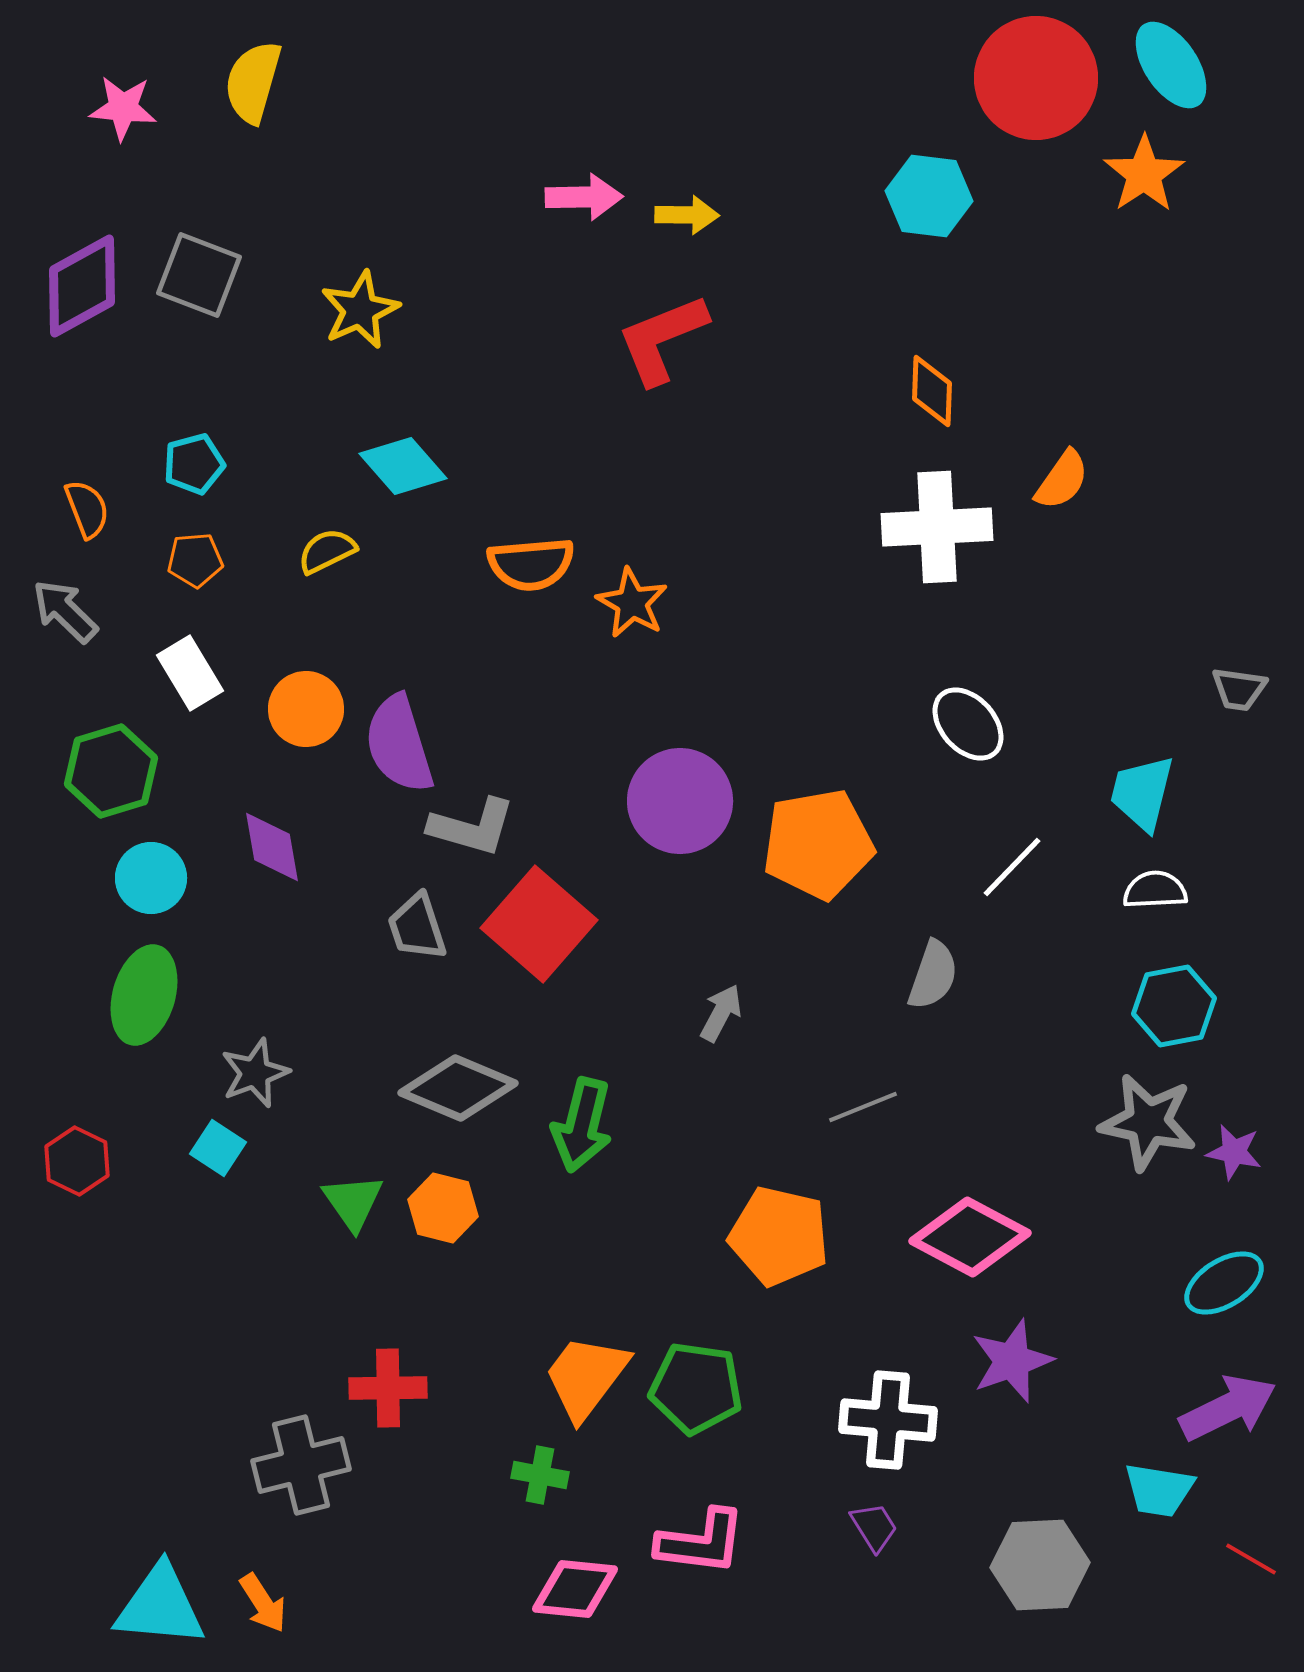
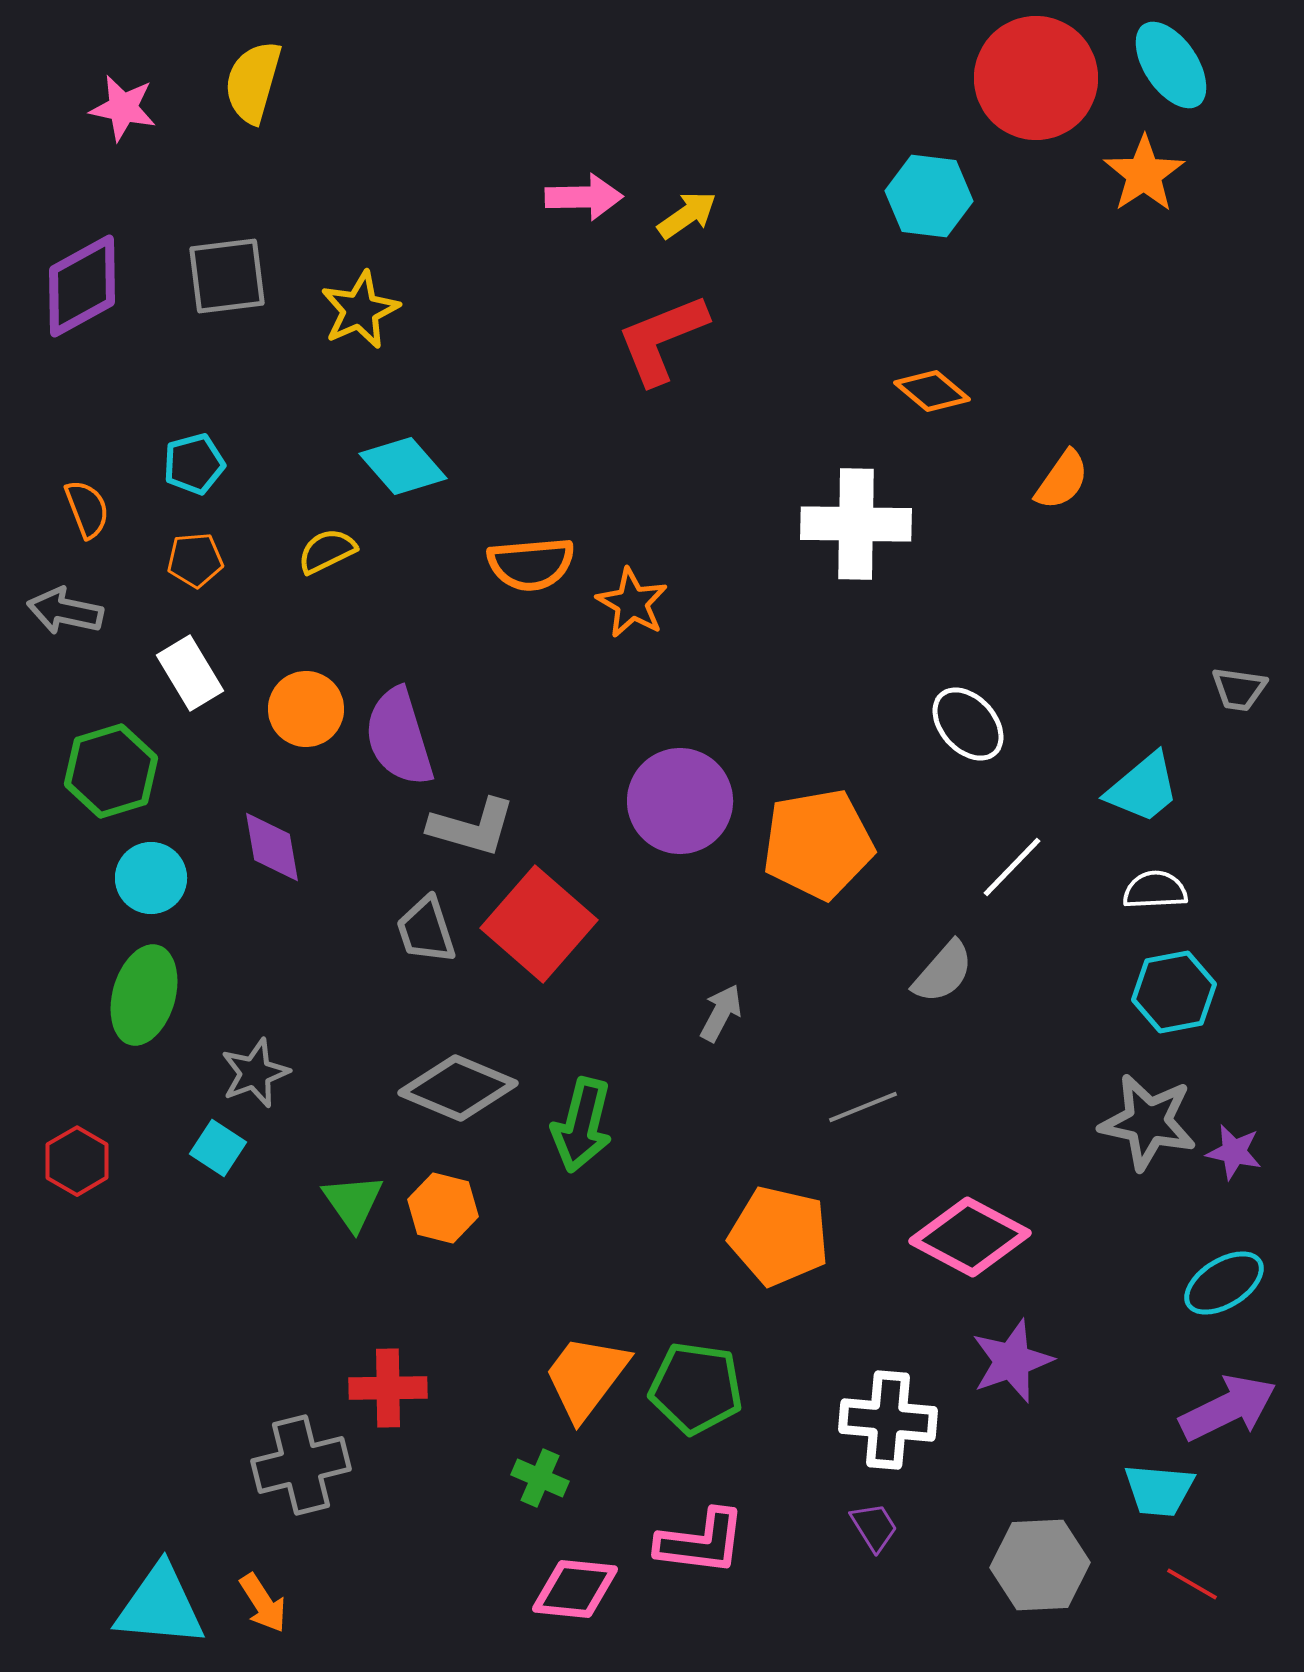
pink star at (123, 108): rotated 6 degrees clockwise
yellow arrow at (687, 215): rotated 36 degrees counterclockwise
gray square at (199, 275): moved 28 px right, 1 px down; rotated 28 degrees counterclockwise
orange diamond at (932, 391): rotated 52 degrees counterclockwise
white cross at (937, 527): moved 81 px left, 3 px up; rotated 4 degrees clockwise
gray arrow at (65, 611): rotated 32 degrees counterclockwise
purple semicircle at (399, 744): moved 7 px up
cyan trapezoid at (1142, 793): moved 1 px right, 5 px up; rotated 144 degrees counterclockwise
gray trapezoid at (417, 927): moved 9 px right, 3 px down
gray semicircle at (933, 975): moved 10 px right, 3 px up; rotated 22 degrees clockwise
cyan hexagon at (1174, 1006): moved 14 px up
red hexagon at (77, 1161): rotated 4 degrees clockwise
green cross at (540, 1475): moved 3 px down; rotated 12 degrees clockwise
cyan trapezoid at (1159, 1490): rotated 4 degrees counterclockwise
red line at (1251, 1559): moved 59 px left, 25 px down
